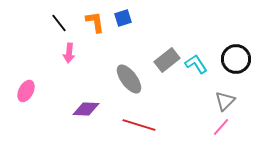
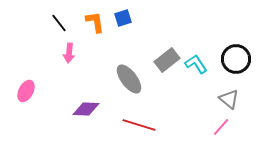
gray triangle: moved 4 px right, 2 px up; rotated 35 degrees counterclockwise
